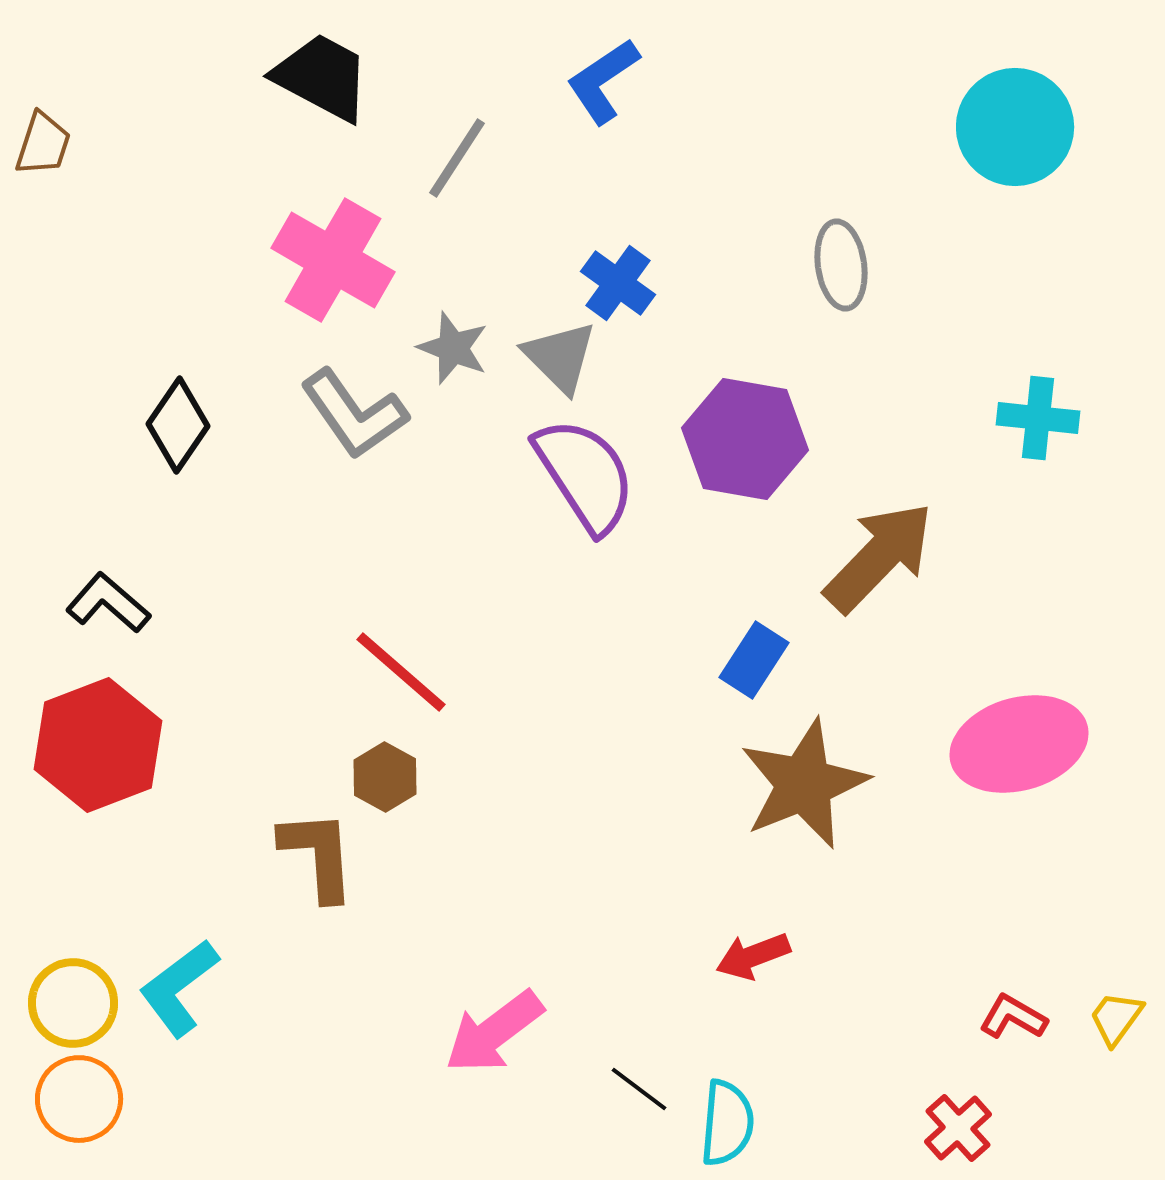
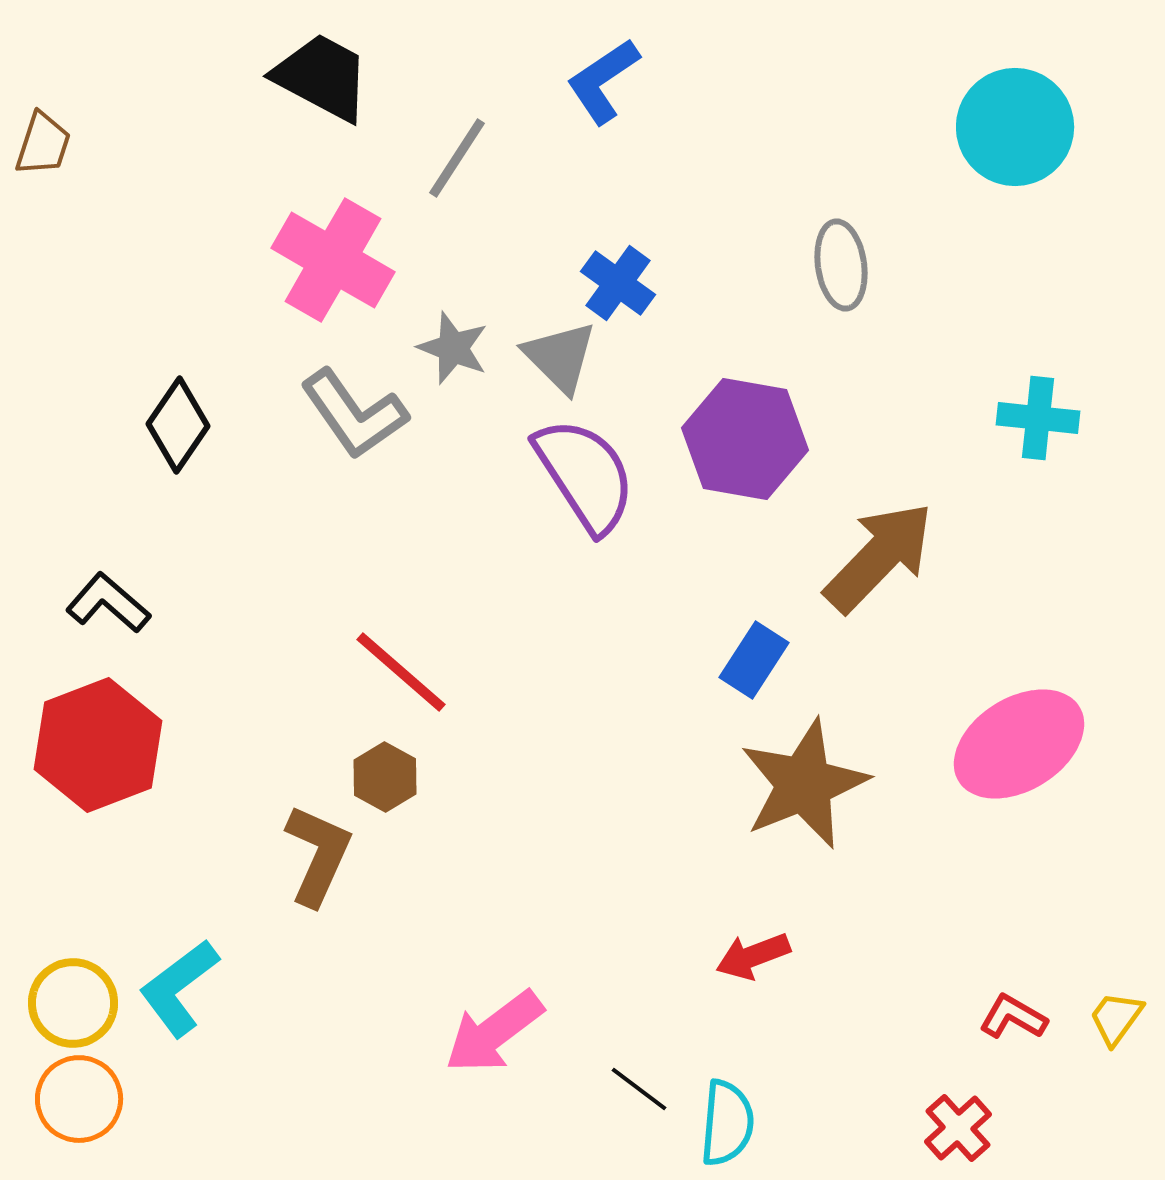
pink ellipse: rotated 16 degrees counterclockwise
brown L-shape: rotated 28 degrees clockwise
